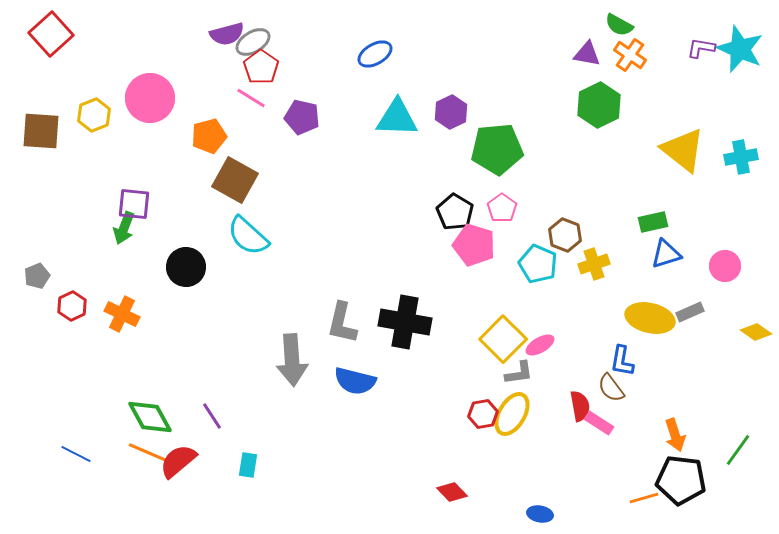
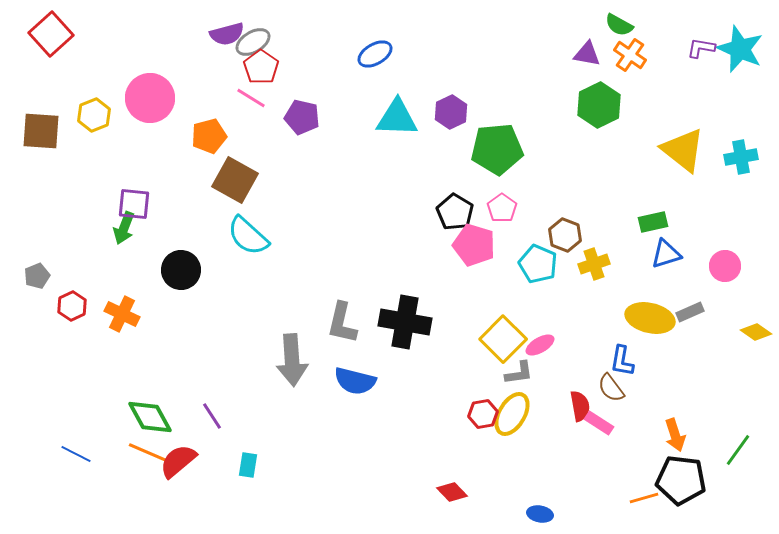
black circle at (186, 267): moved 5 px left, 3 px down
